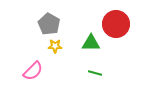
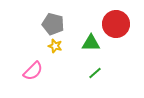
gray pentagon: moved 4 px right; rotated 15 degrees counterclockwise
yellow star: rotated 16 degrees clockwise
green line: rotated 56 degrees counterclockwise
